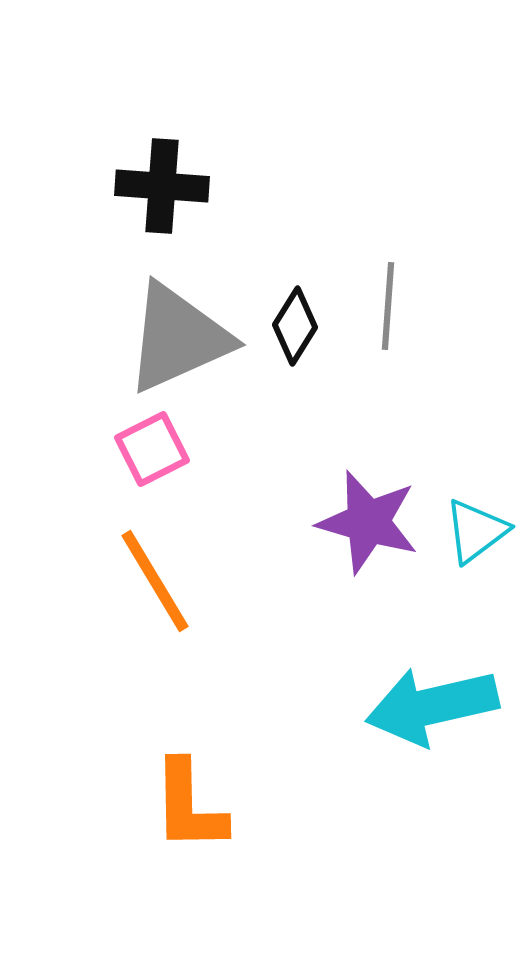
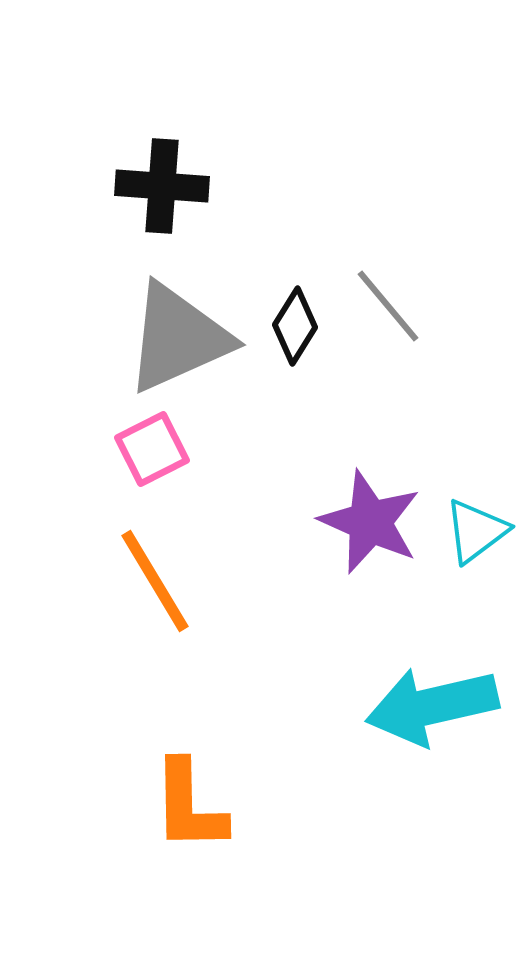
gray line: rotated 44 degrees counterclockwise
purple star: moved 2 px right; rotated 8 degrees clockwise
